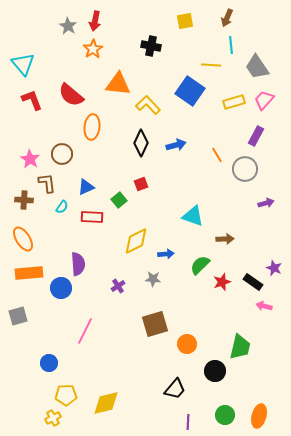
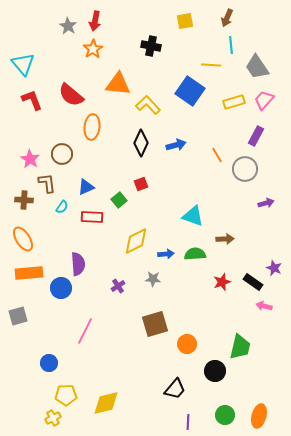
green semicircle at (200, 265): moved 5 px left, 11 px up; rotated 40 degrees clockwise
